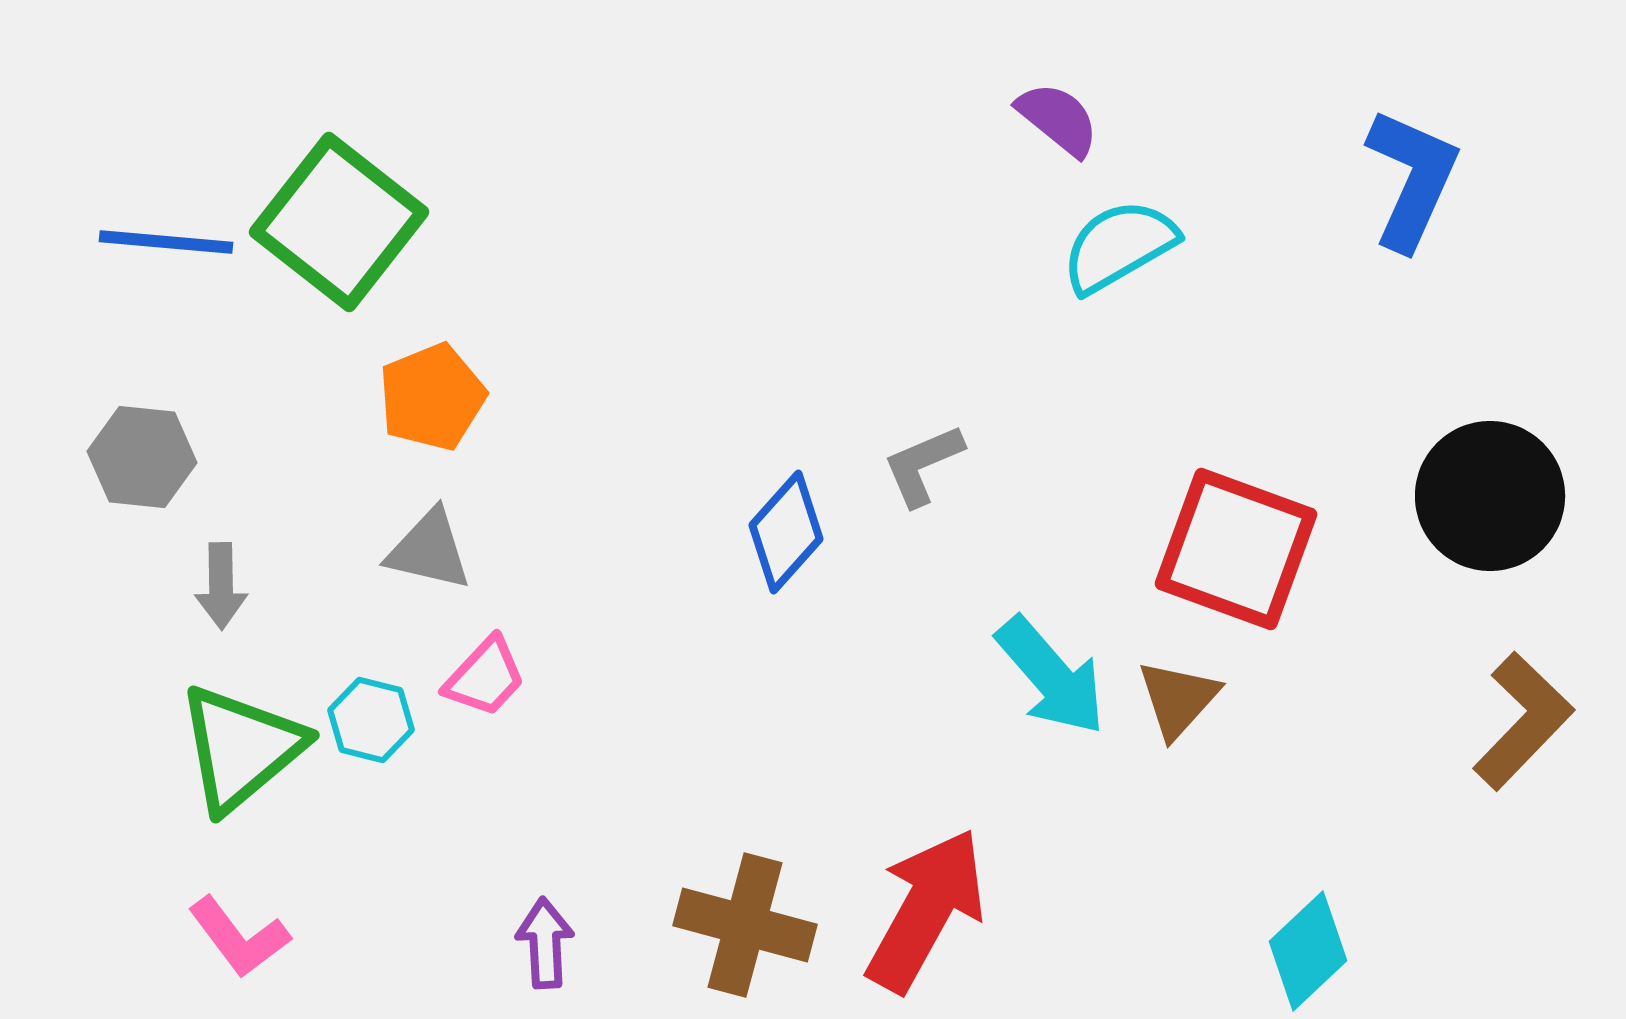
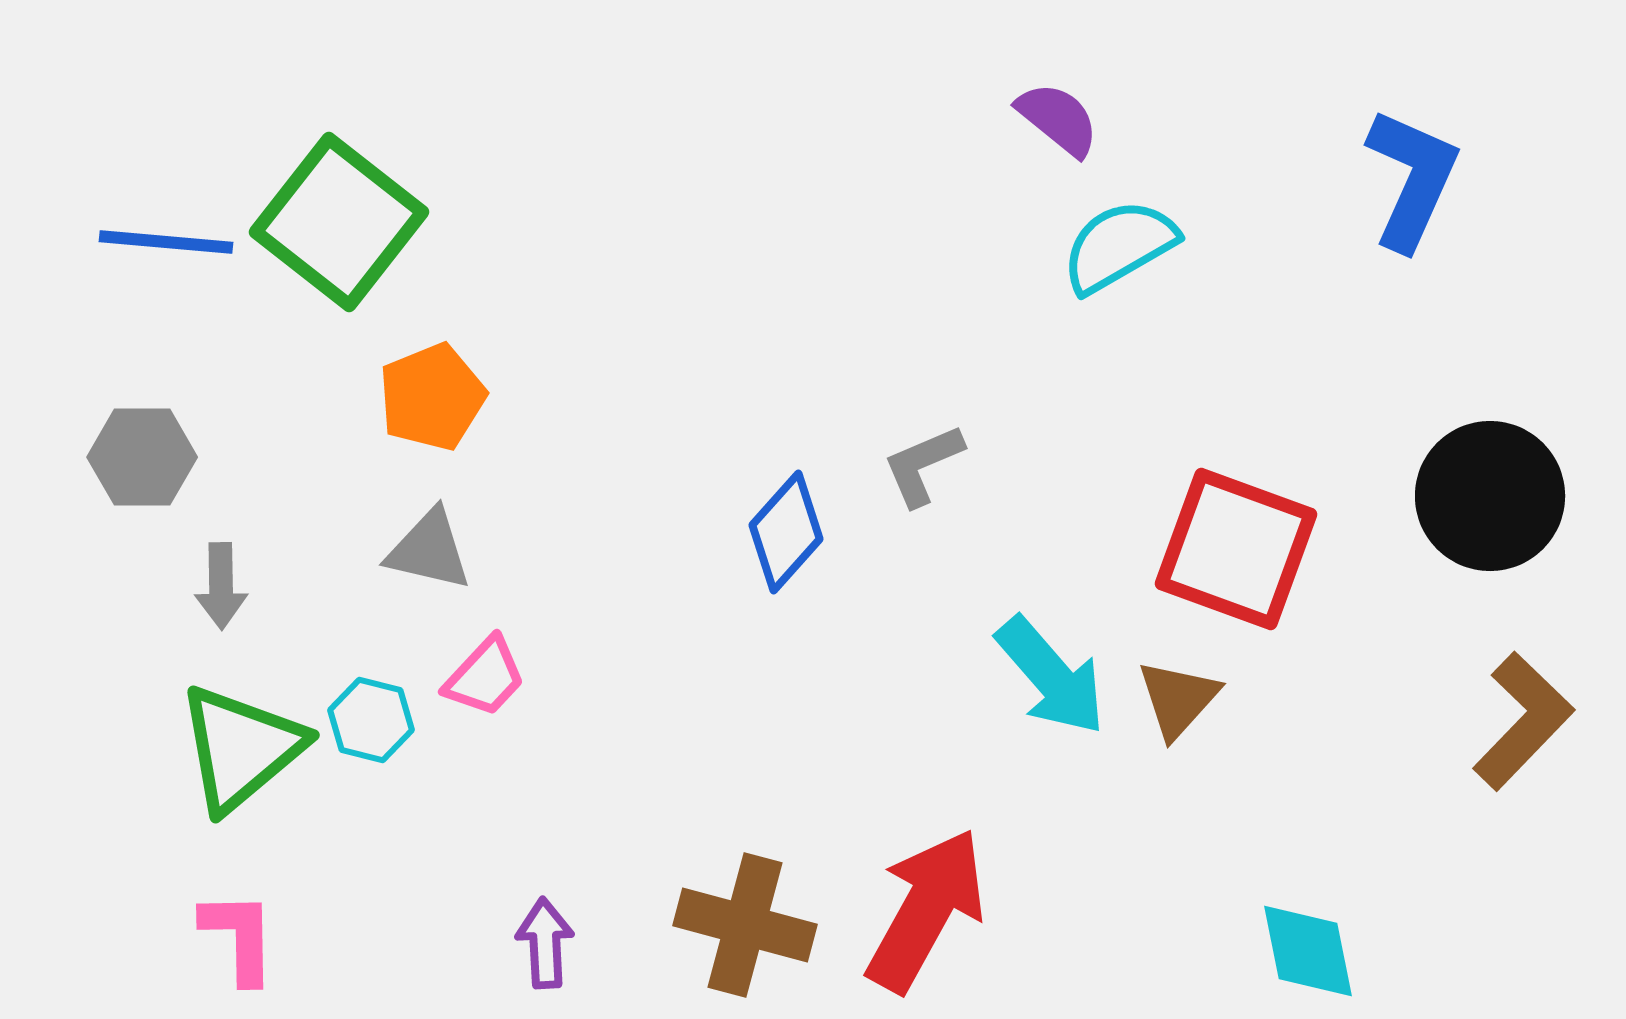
gray hexagon: rotated 6 degrees counterclockwise
pink L-shape: rotated 144 degrees counterclockwise
cyan diamond: rotated 58 degrees counterclockwise
